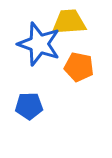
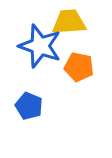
blue star: moved 1 px right, 2 px down
blue pentagon: rotated 24 degrees clockwise
